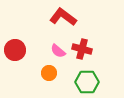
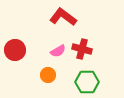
pink semicircle: rotated 70 degrees counterclockwise
orange circle: moved 1 px left, 2 px down
